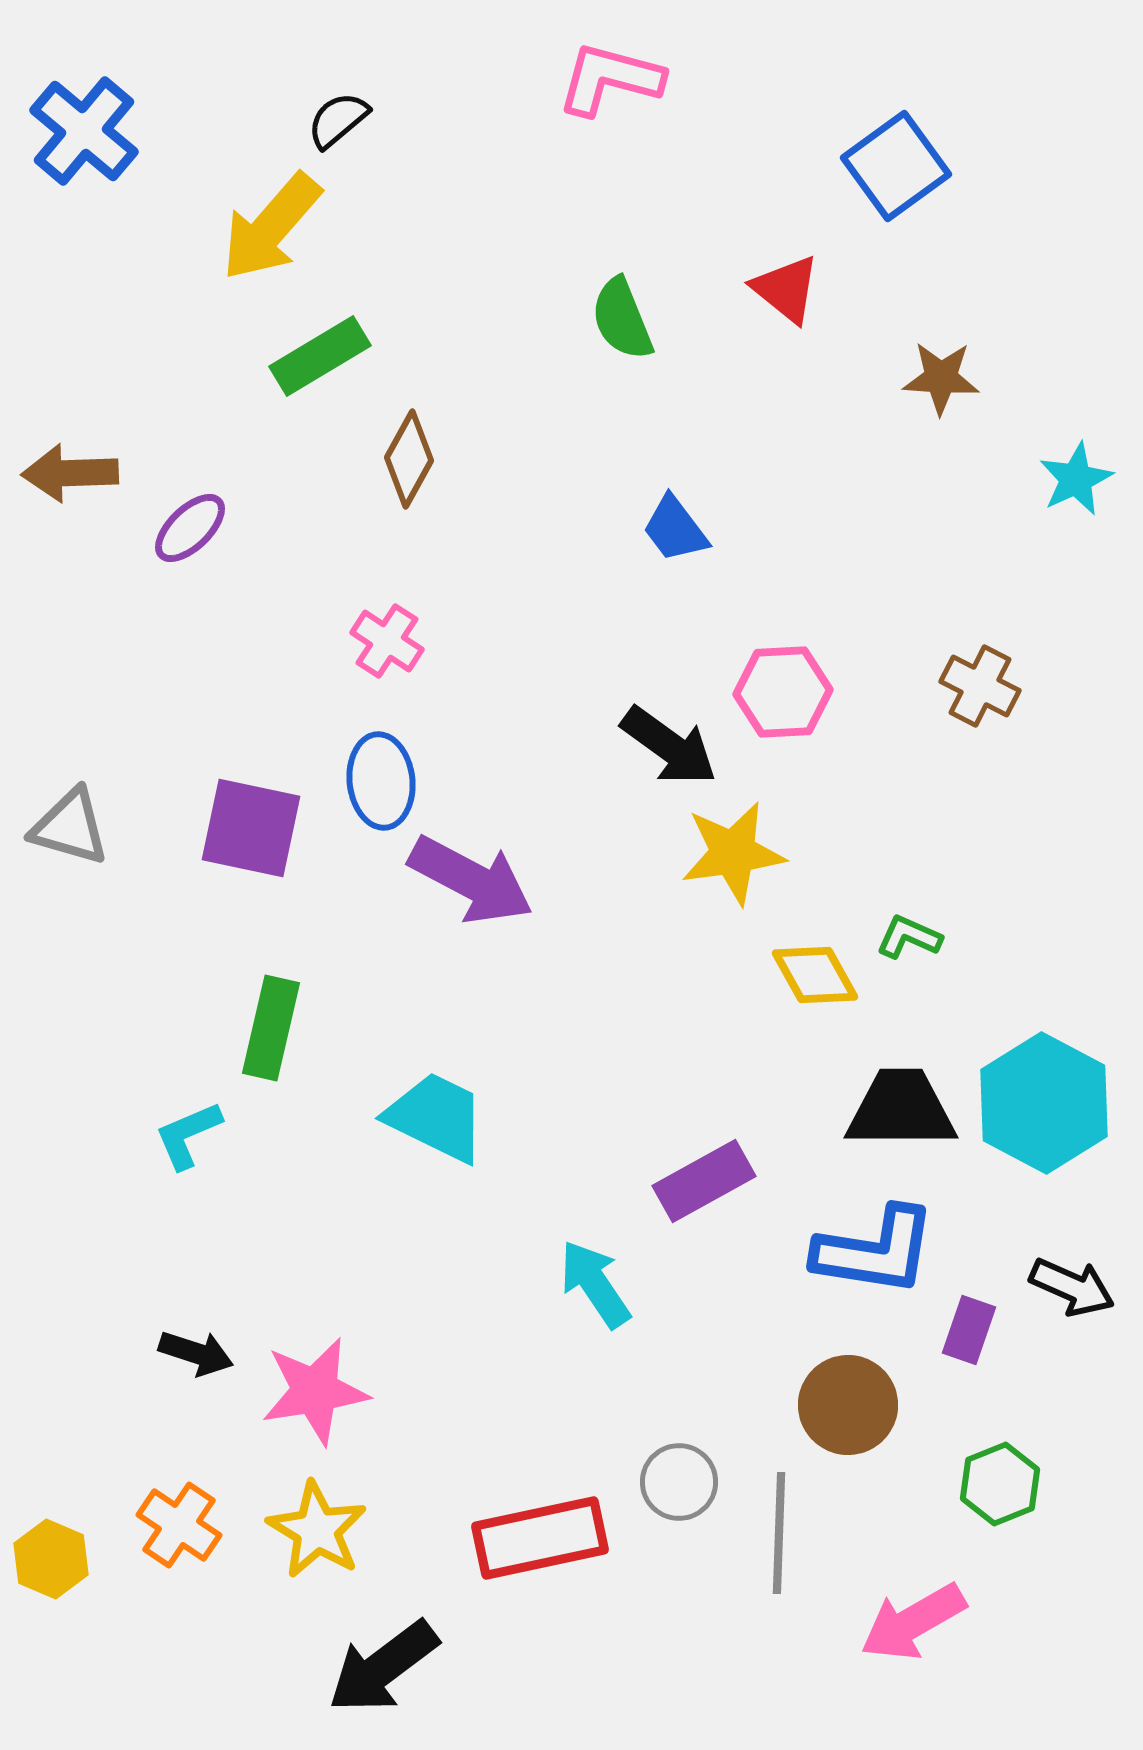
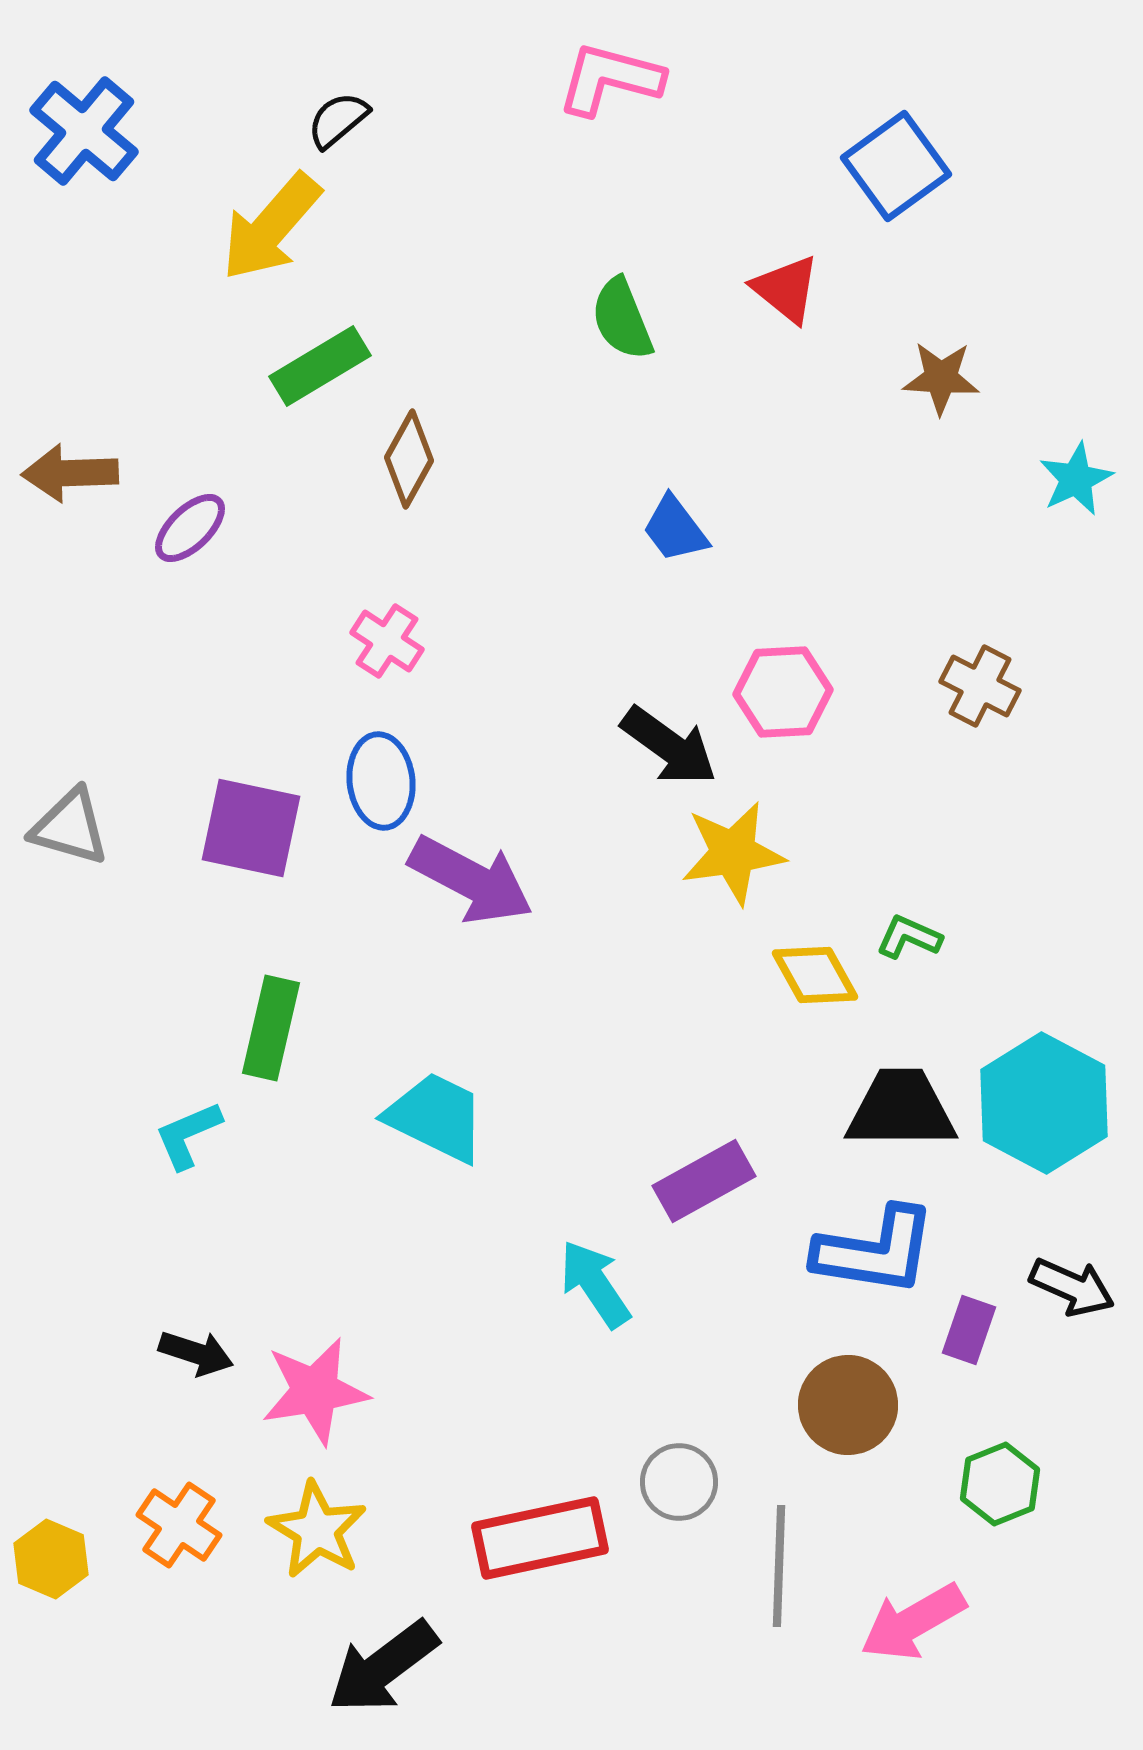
green rectangle at (320, 356): moved 10 px down
gray line at (779, 1533): moved 33 px down
